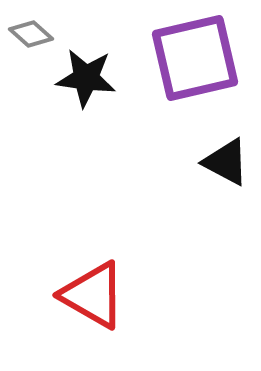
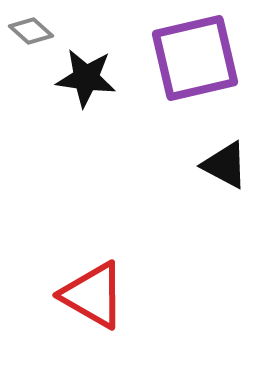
gray diamond: moved 3 px up
black triangle: moved 1 px left, 3 px down
